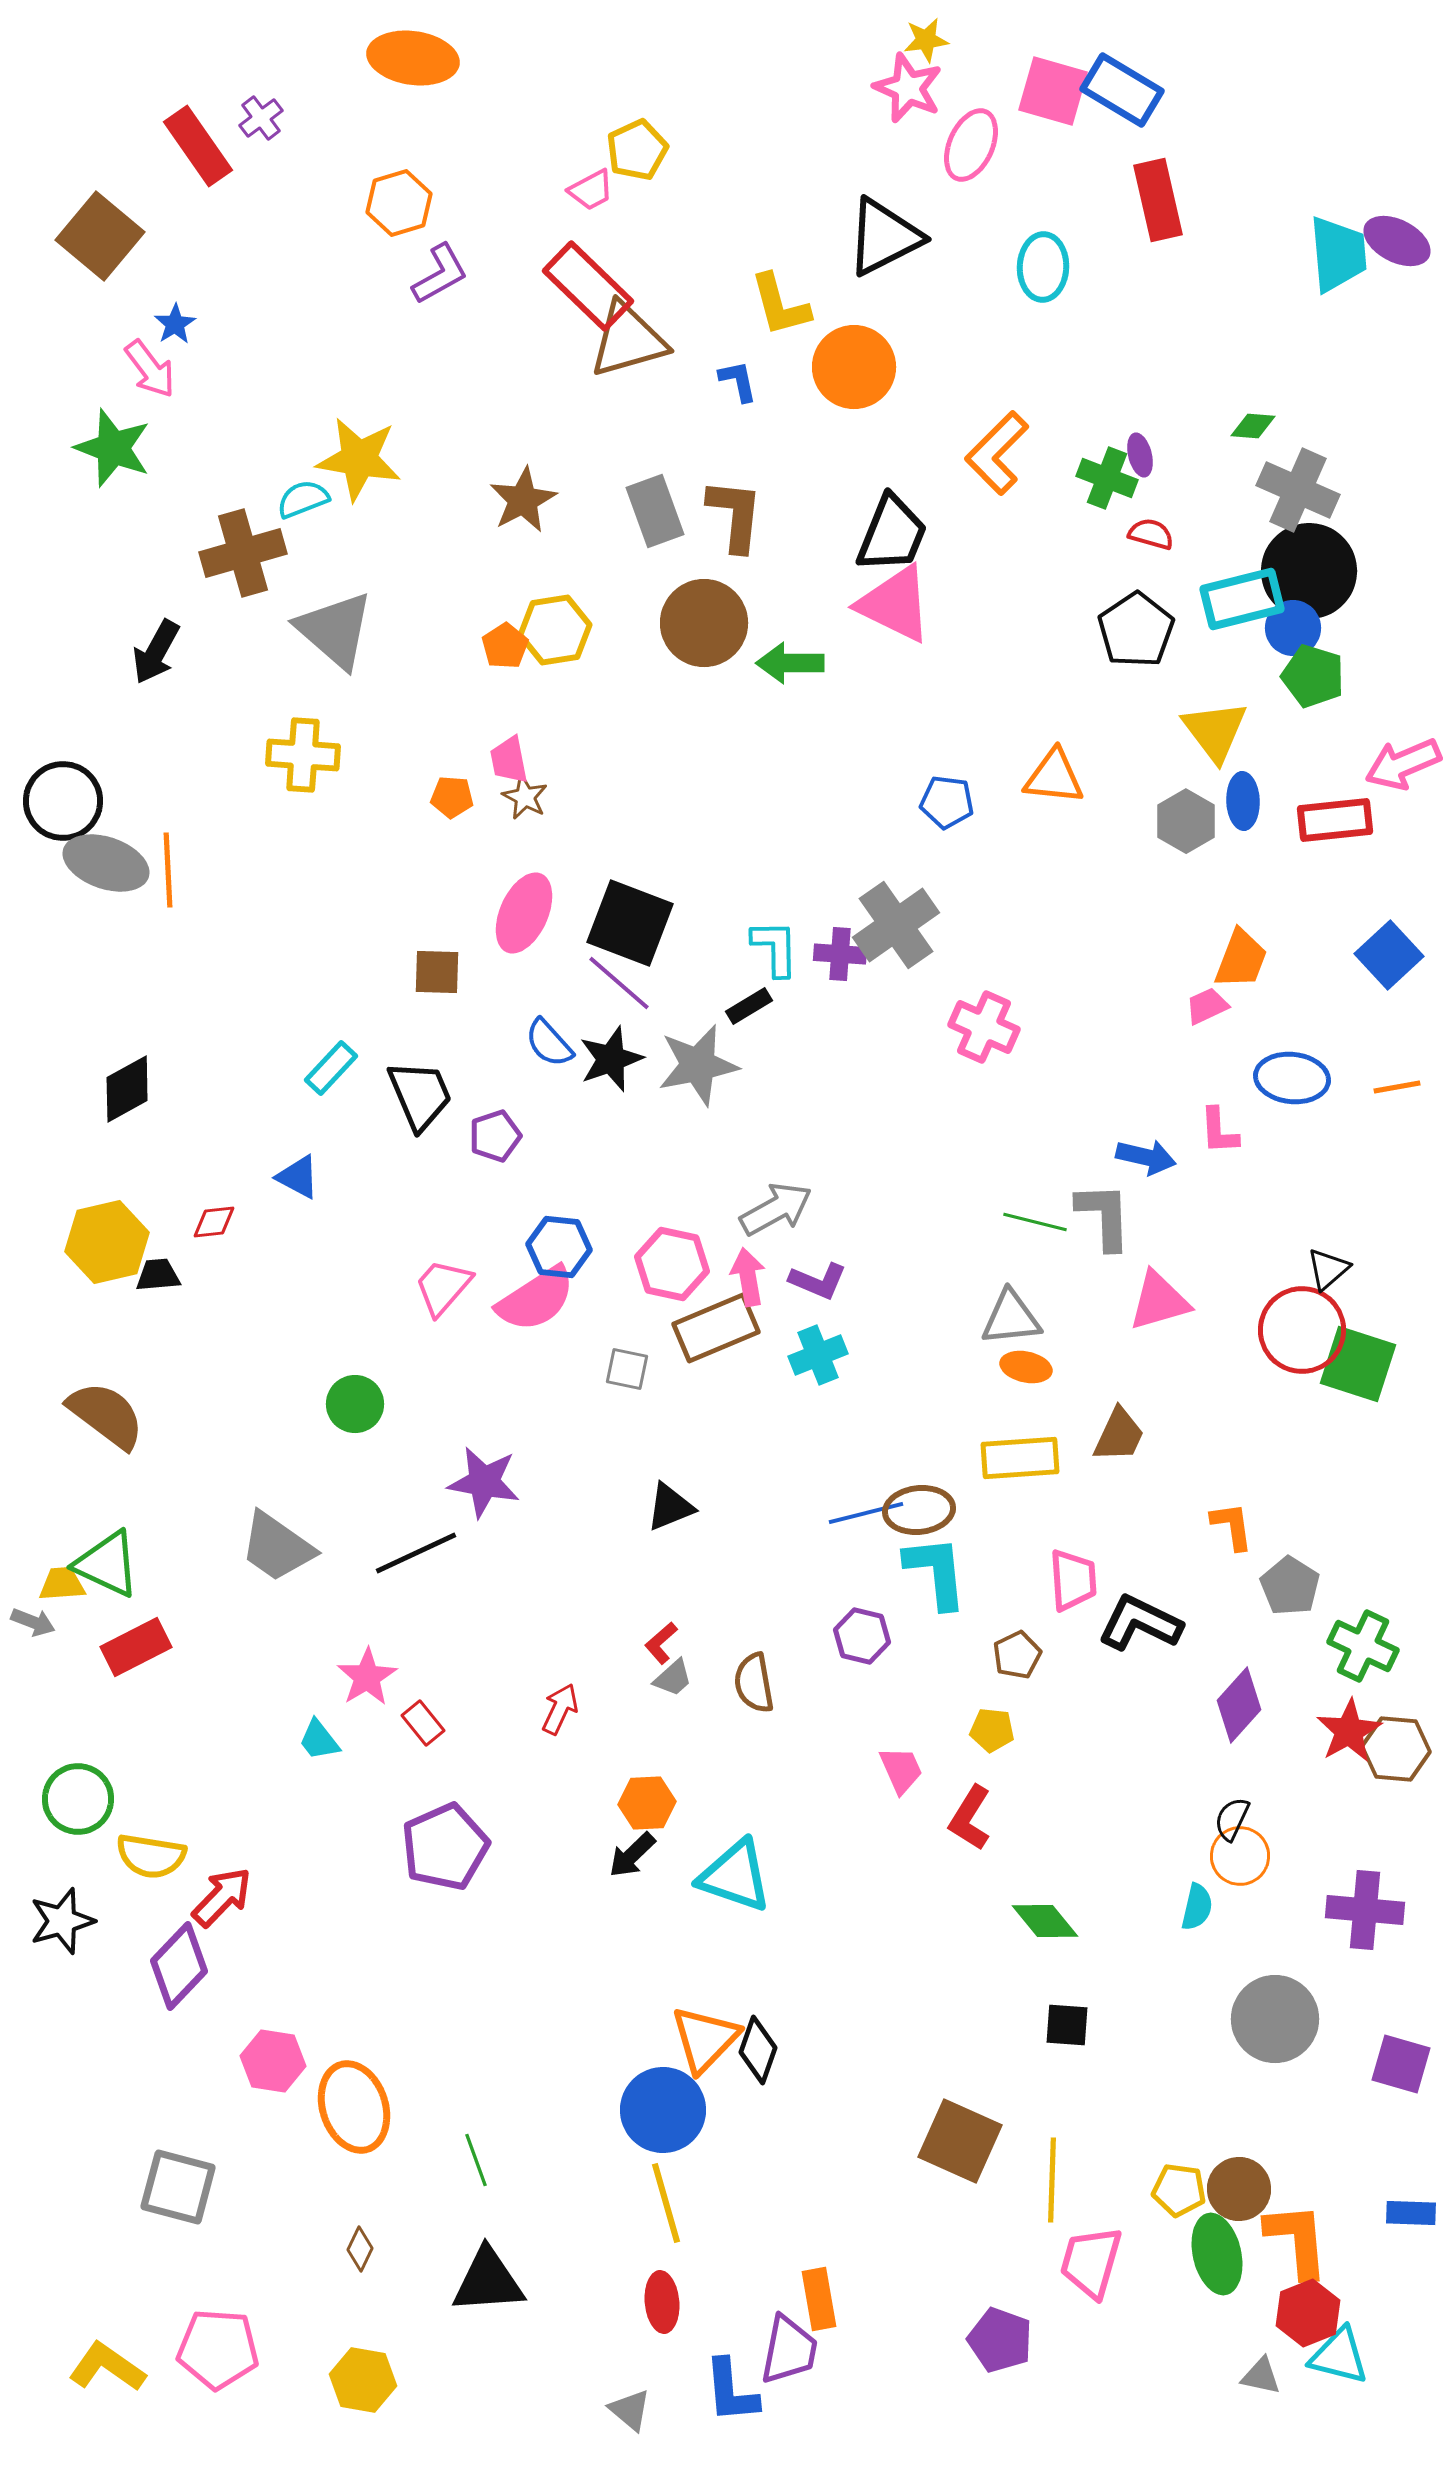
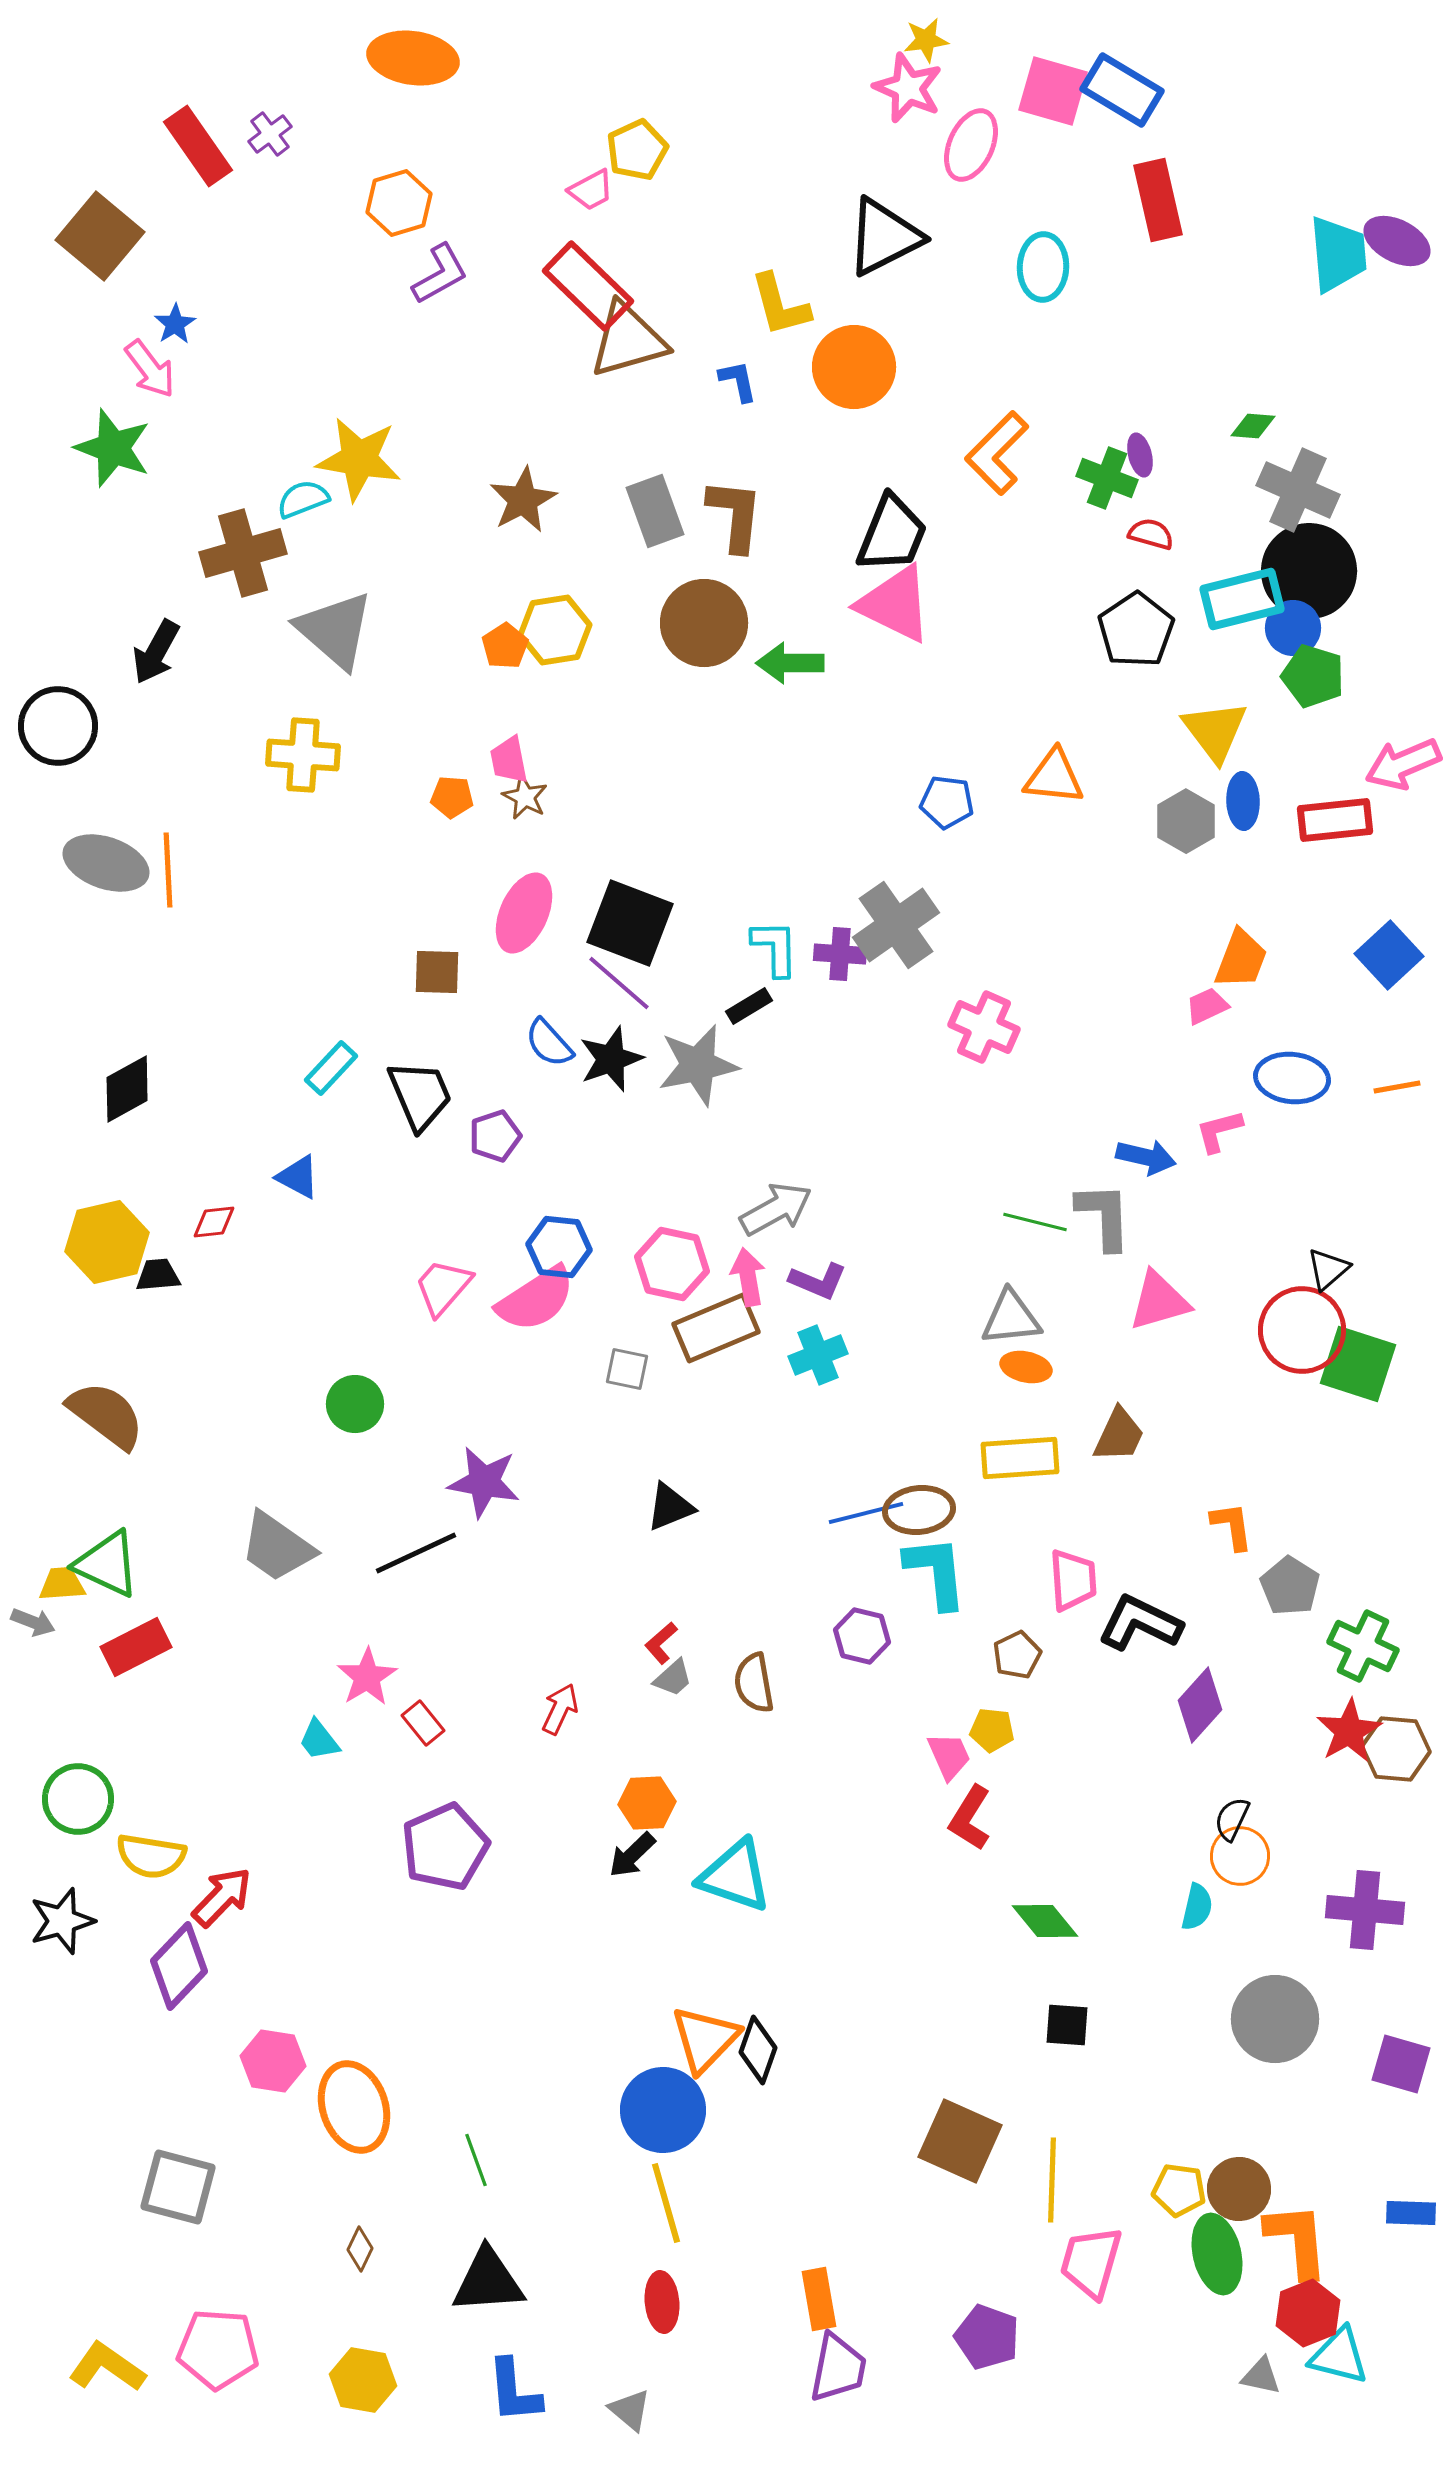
purple cross at (261, 118): moved 9 px right, 16 px down
black circle at (63, 801): moved 5 px left, 75 px up
pink L-shape at (1219, 1131): rotated 78 degrees clockwise
purple diamond at (1239, 1705): moved 39 px left
pink trapezoid at (901, 1770): moved 48 px right, 14 px up
purple pentagon at (1000, 2340): moved 13 px left, 3 px up
purple trapezoid at (789, 2350): moved 49 px right, 18 px down
blue L-shape at (731, 2391): moved 217 px left
